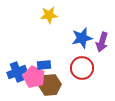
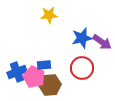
purple arrow: rotated 72 degrees counterclockwise
